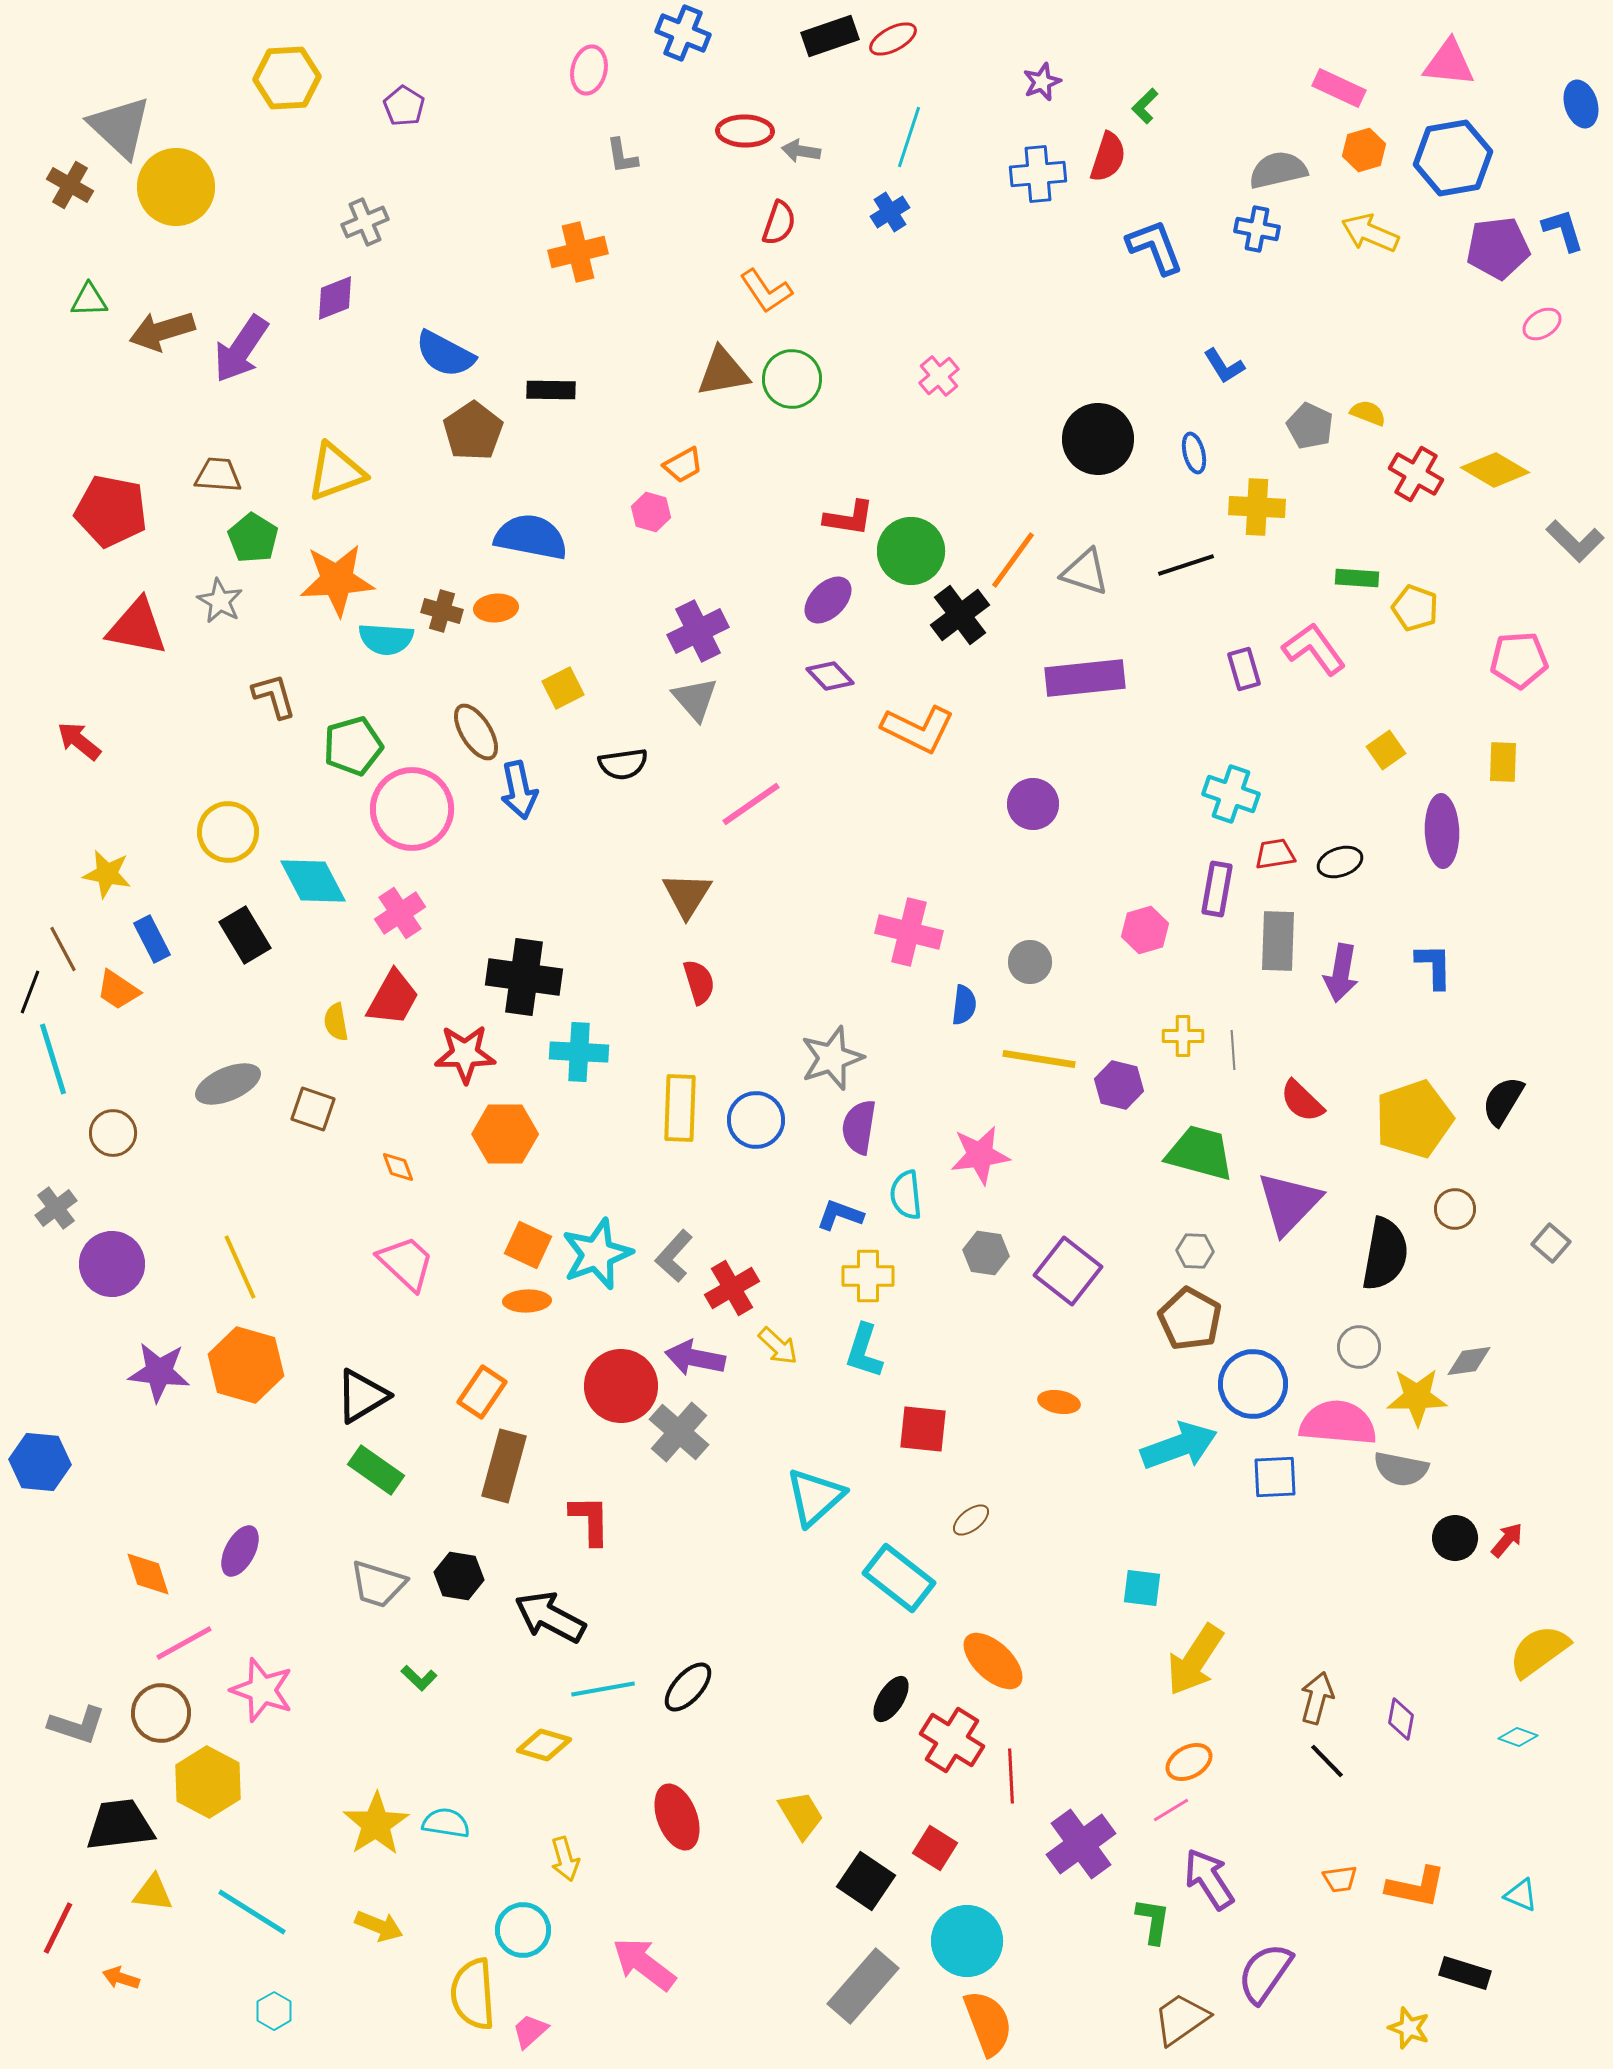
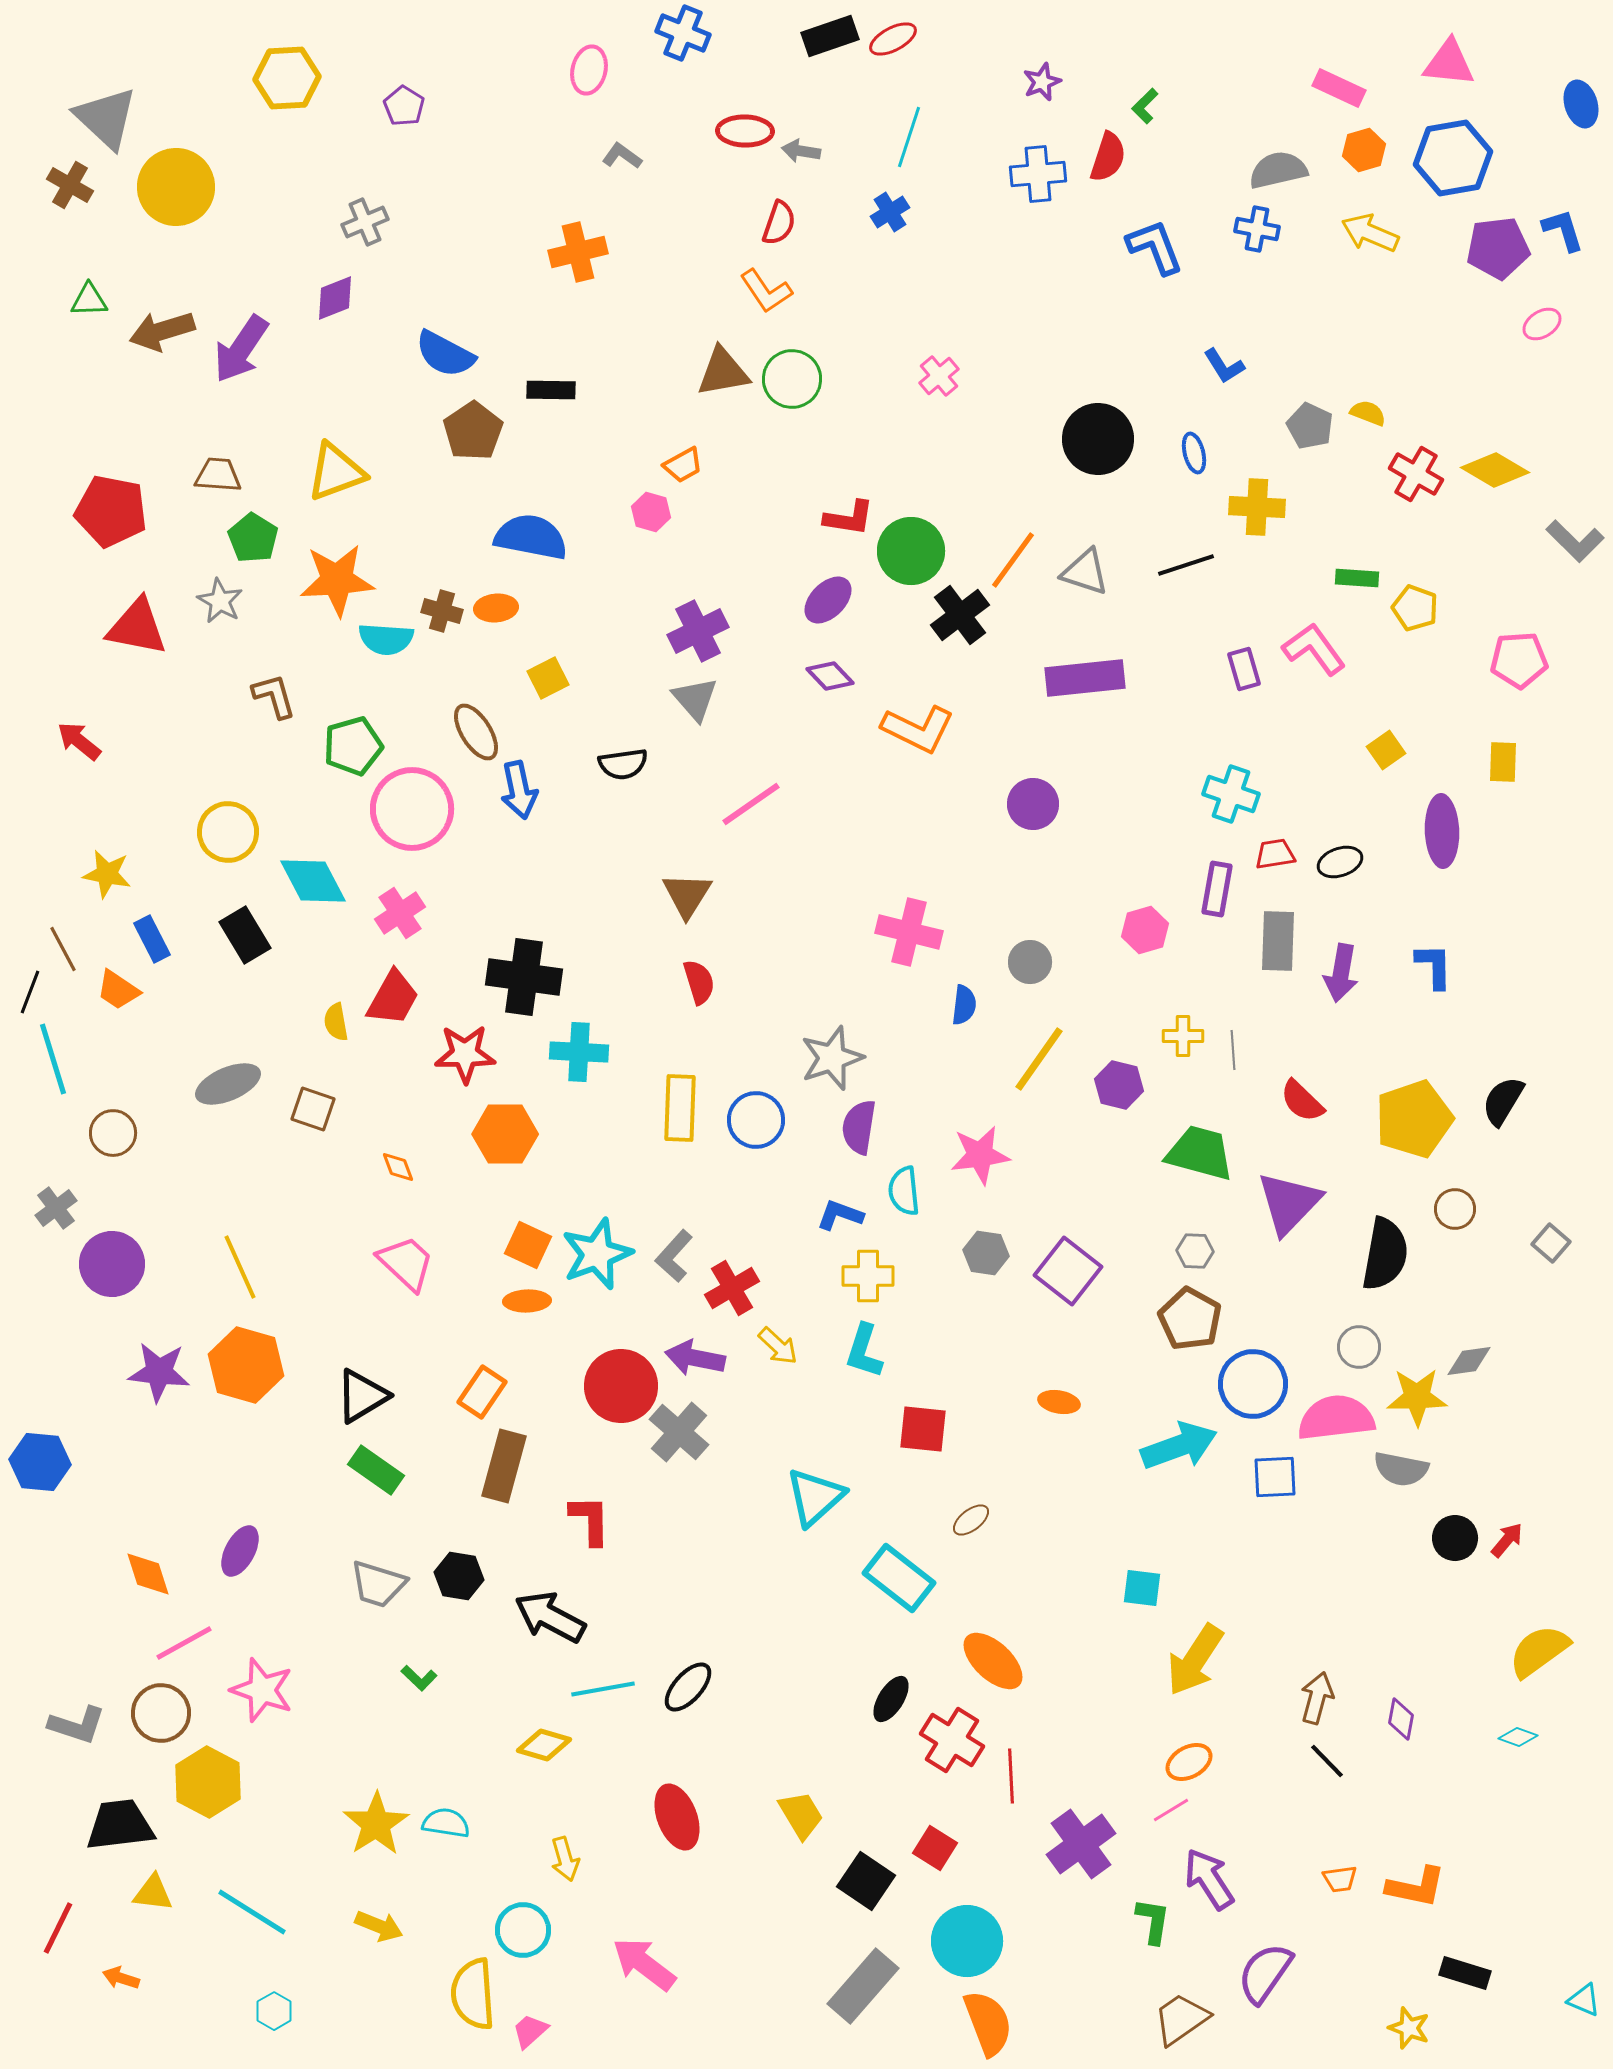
gray triangle at (120, 127): moved 14 px left, 9 px up
gray L-shape at (622, 156): rotated 135 degrees clockwise
yellow square at (563, 688): moved 15 px left, 10 px up
yellow line at (1039, 1059): rotated 64 degrees counterclockwise
cyan semicircle at (906, 1195): moved 2 px left, 4 px up
pink semicircle at (1338, 1423): moved 2 px left, 5 px up; rotated 12 degrees counterclockwise
cyan triangle at (1521, 1895): moved 63 px right, 105 px down
